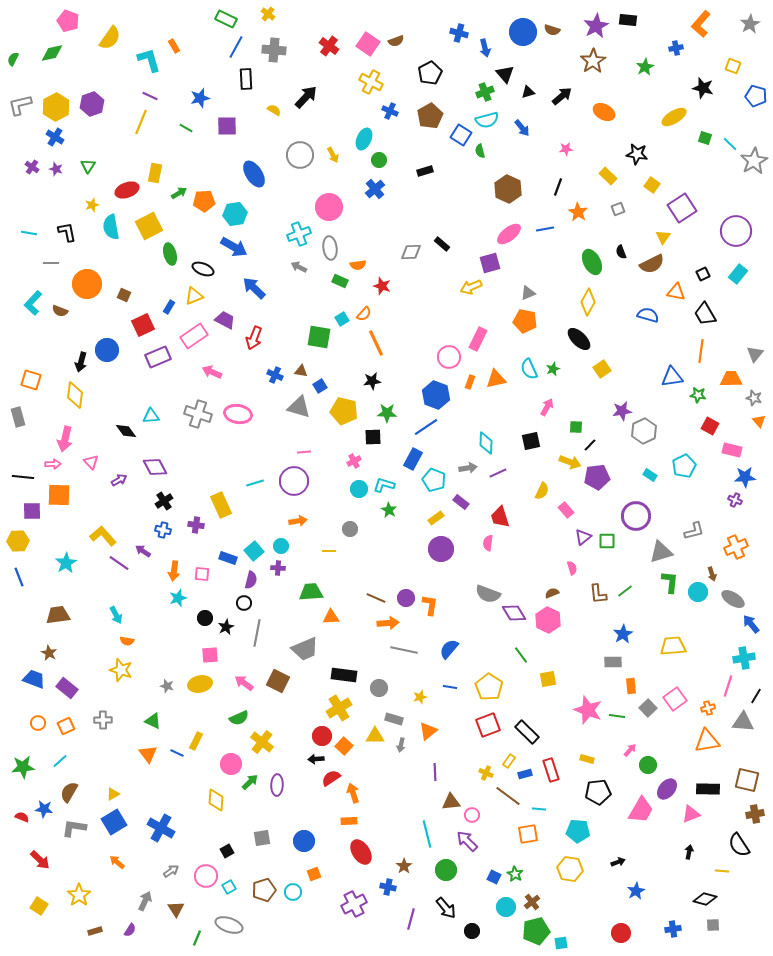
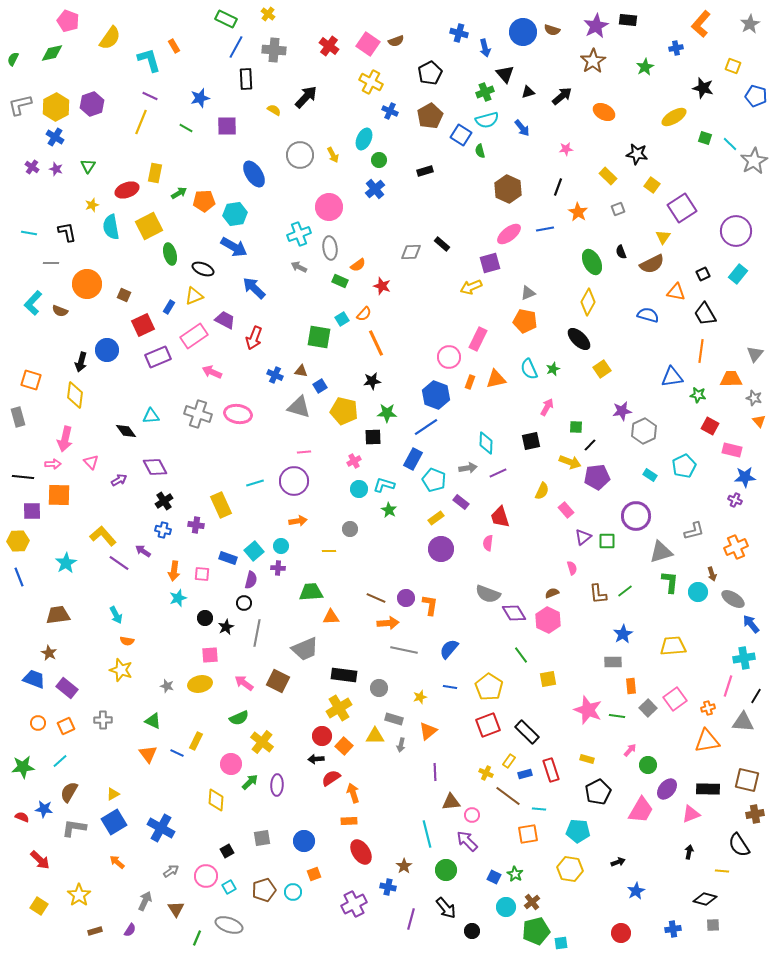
orange semicircle at (358, 265): rotated 28 degrees counterclockwise
black pentagon at (598, 792): rotated 20 degrees counterclockwise
